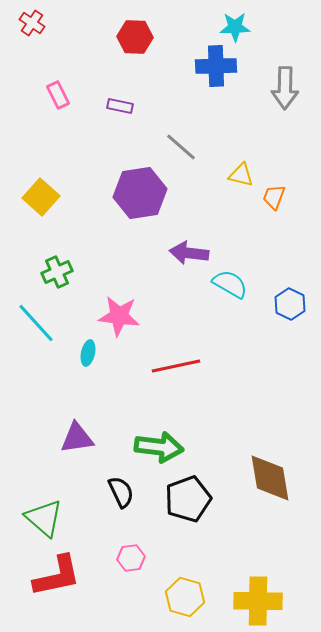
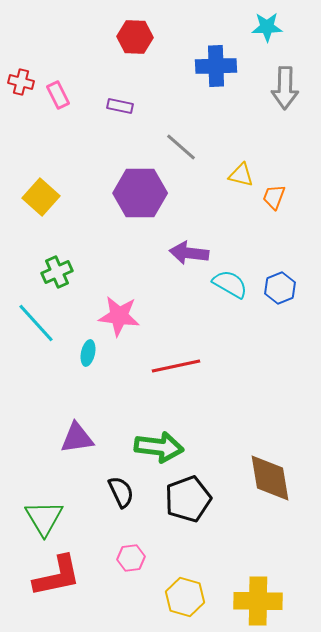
red cross: moved 11 px left, 59 px down; rotated 20 degrees counterclockwise
cyan star: moved 32 px right
purple hexagon: rotated 9 degrees clockwise
blue hexagon: moved 10 px left, 16 px up; rotated 12 degrees clockwise
green triangle: rotated 18 degrees clockwise
